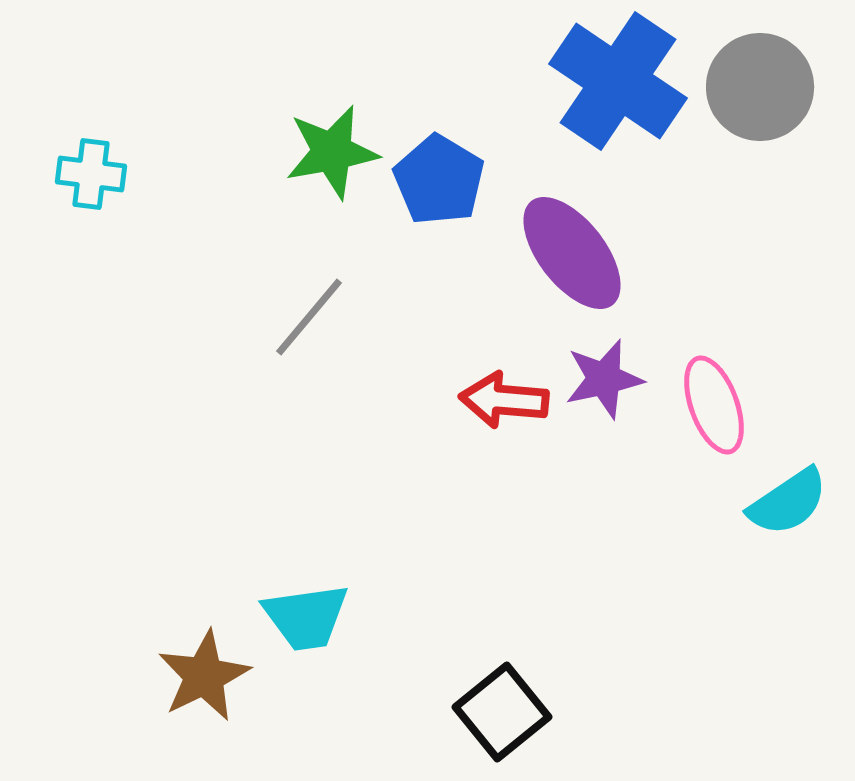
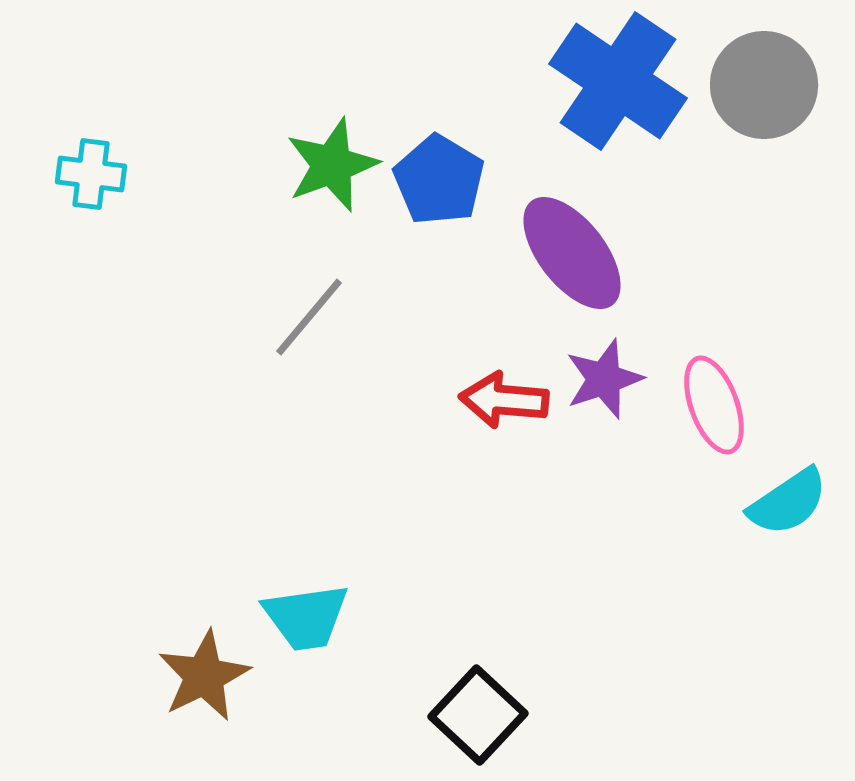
gray circle: moved 4 px right, 2 px up
green star: moved 13 px down; rotated 10 degrees counterclockwise
purple star: rotated 6 degrees counterclockwise
black square: moved 24 px left, 3 px down; rotated 8 degrees counterclockwise
